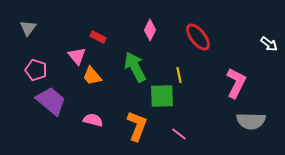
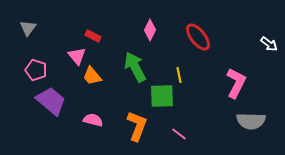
red rectangle: moved 5 px left, 1 px up
